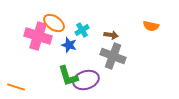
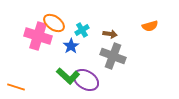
orange semicircle: moved 1 px left; rotated 28 degrees counterclockwise
brown arrow: moved 1 px left, 1 px up
blue star: moved 2 px right, 1 px down; rotated 21 degrees clockwise
green L-shape: rotated 30 degrees counterclockwise
purple ellipse: rotated 50 degrees clockwise
